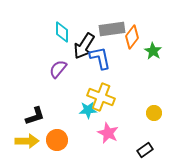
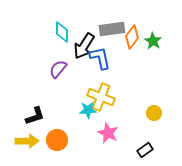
green star: moved 10 px up
